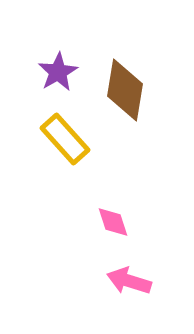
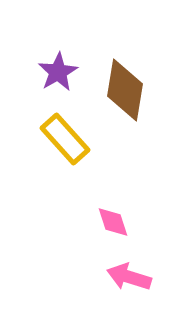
pink arrow: moved 4 px up
